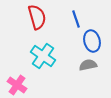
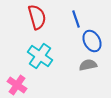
blue ellipse: rotated 15 degrees counterclockwise
cyan cross: moved 3 px left
